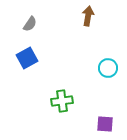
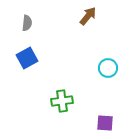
brown arrow: rotated 30 degrees clockwise
gray semicircle: moved 3 px left, 1 px up; rotated 28 degrees counterclockwise
purple square: moved 1 px up
